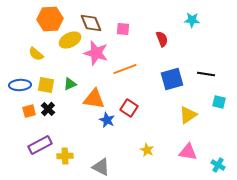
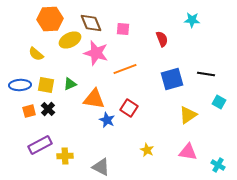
cyan square: rotated 16 degrees clockwise
